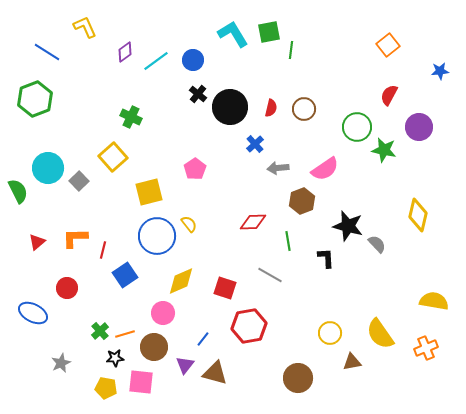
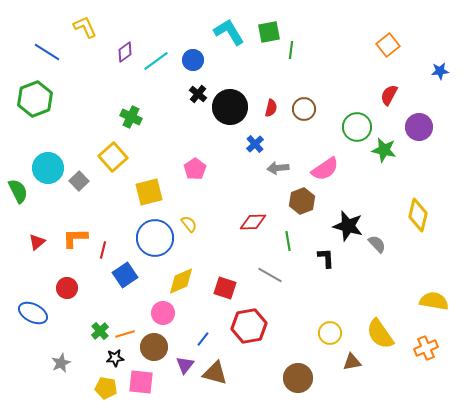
cyan L-shape at (233, 34): moved 4 px left, 2 px up
blue circle at (157, 236): moved 2 px left, 2 px down
